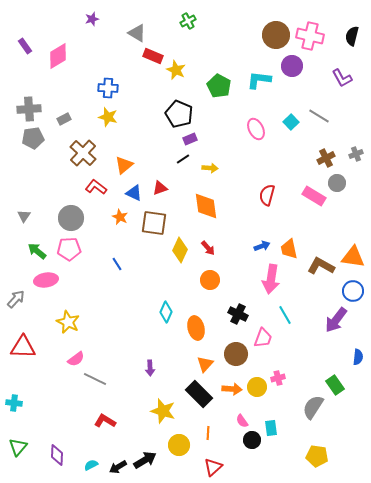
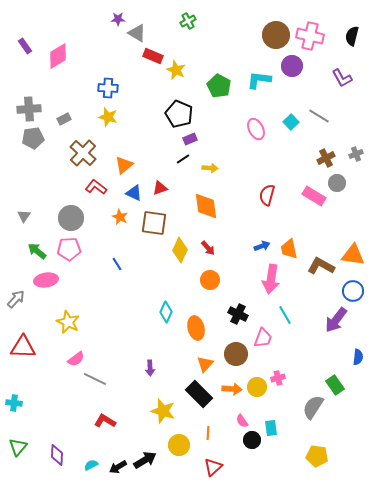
purple star at (92, 19): moved 26 px right; rotated 16 degrees clockwise
orange triangle at (353, 257): moved 2 px up
